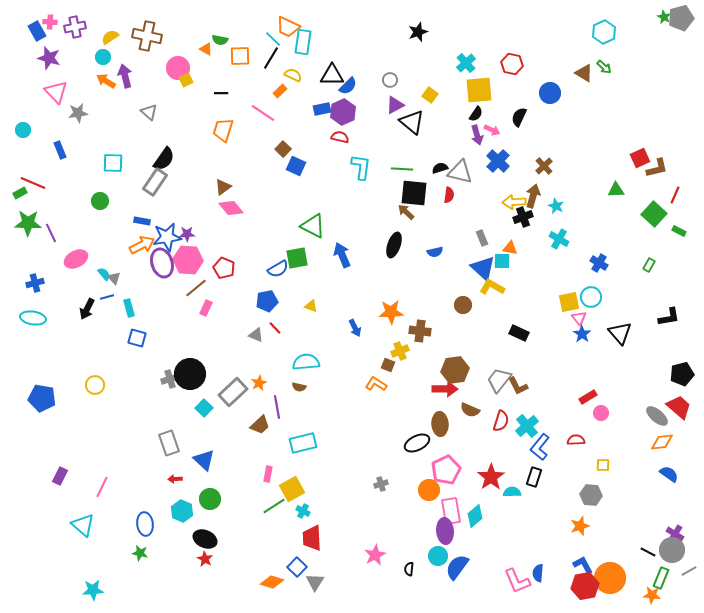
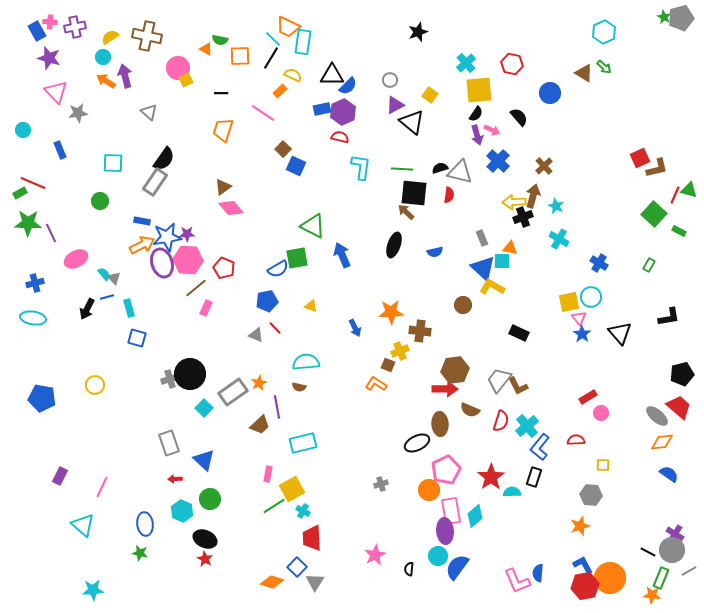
black semicircle at (519, 117): rotated 114 degrees clockwise
green triangle at (616, 190): moved 73 px right; rotated 18 degrees clockwise
gray rectangle at (233, 392): rotated 8 degrees clockwise
